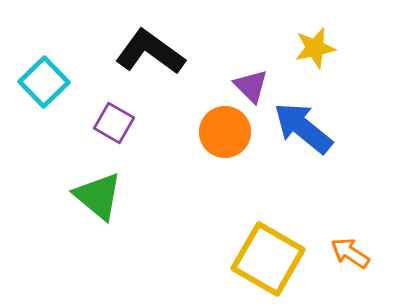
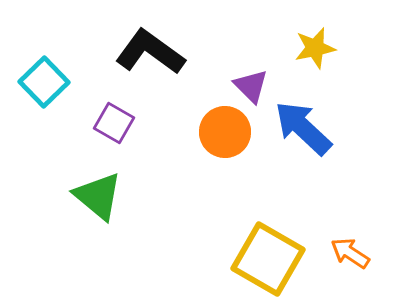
blue arrow: rotated 4 degrees clockwise
